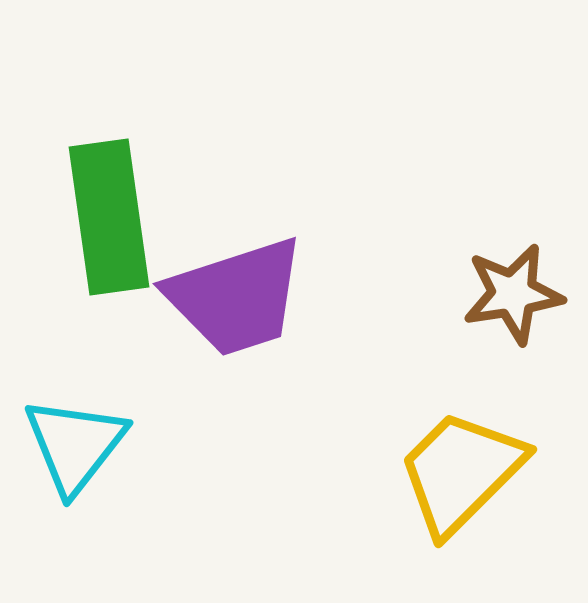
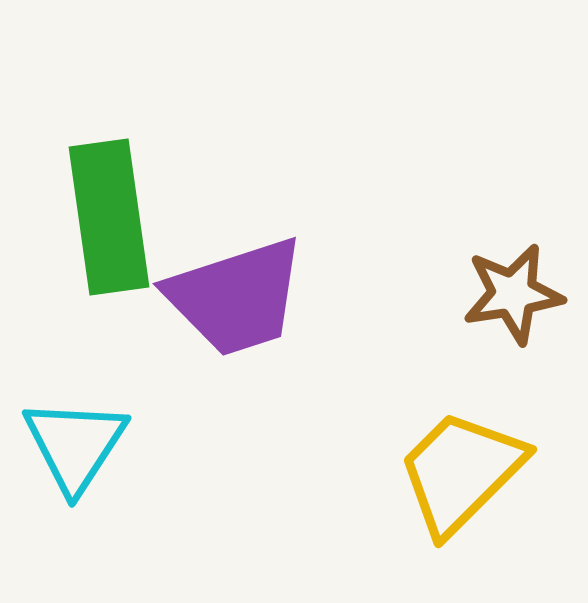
cyan triangle: rotated 5 degrees counterclockwise
